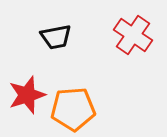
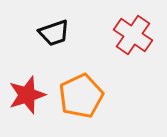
black trapezoid: moved 2 px left, 4 px up; rotated 8 degrees counterclockwise
orange pentagon: moved 8 px right, 13 px up; rotated 21 degrees counterclockwise
